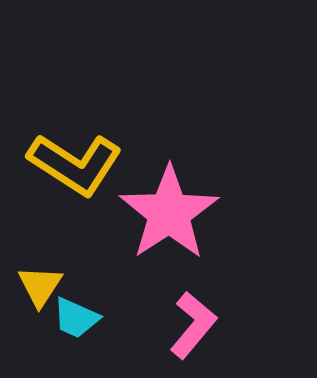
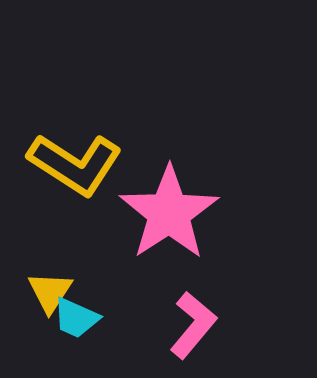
yellow triangle: moved 10 px right, 6 px down
